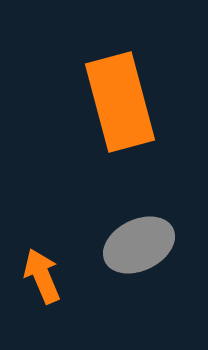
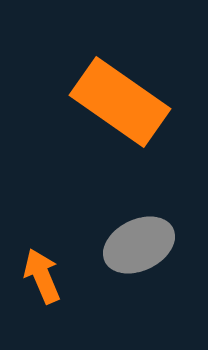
orange rectangle: rotated 40 degrees counterclockwise
